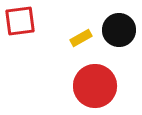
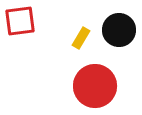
yellow rectangle: rotated 30 degrees counterclockwise
